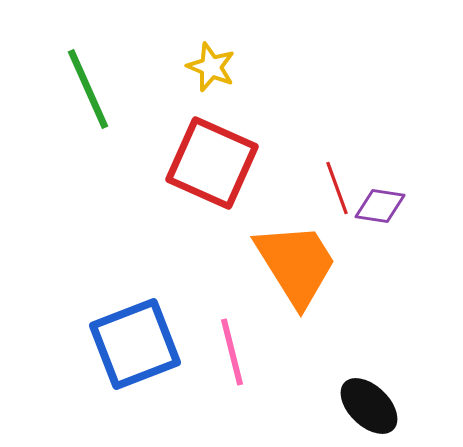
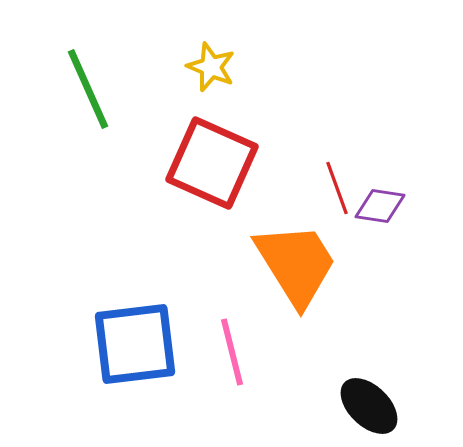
blue square: rotated 14 degrees clockwise
